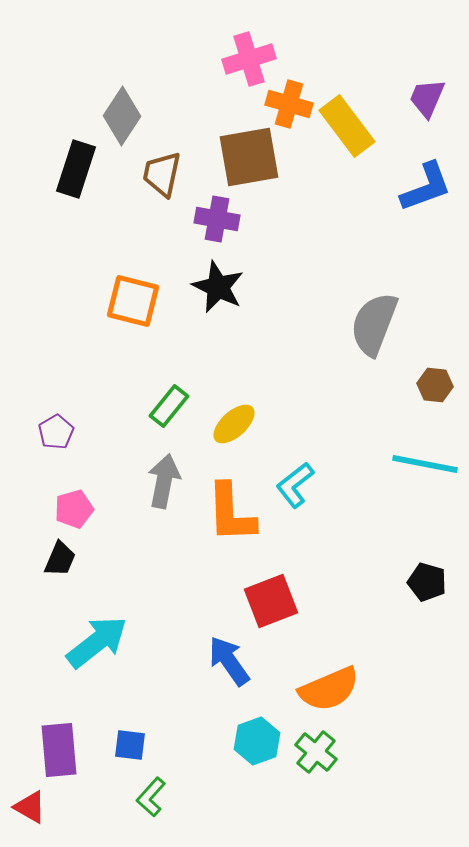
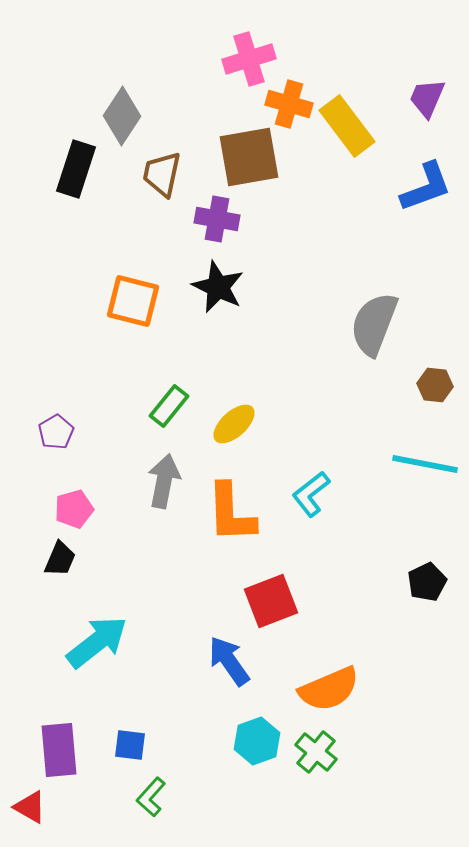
cyan L-shape: moved 16 px right, 9 px down
black pentagon: rotated 30 degrees clockwise
